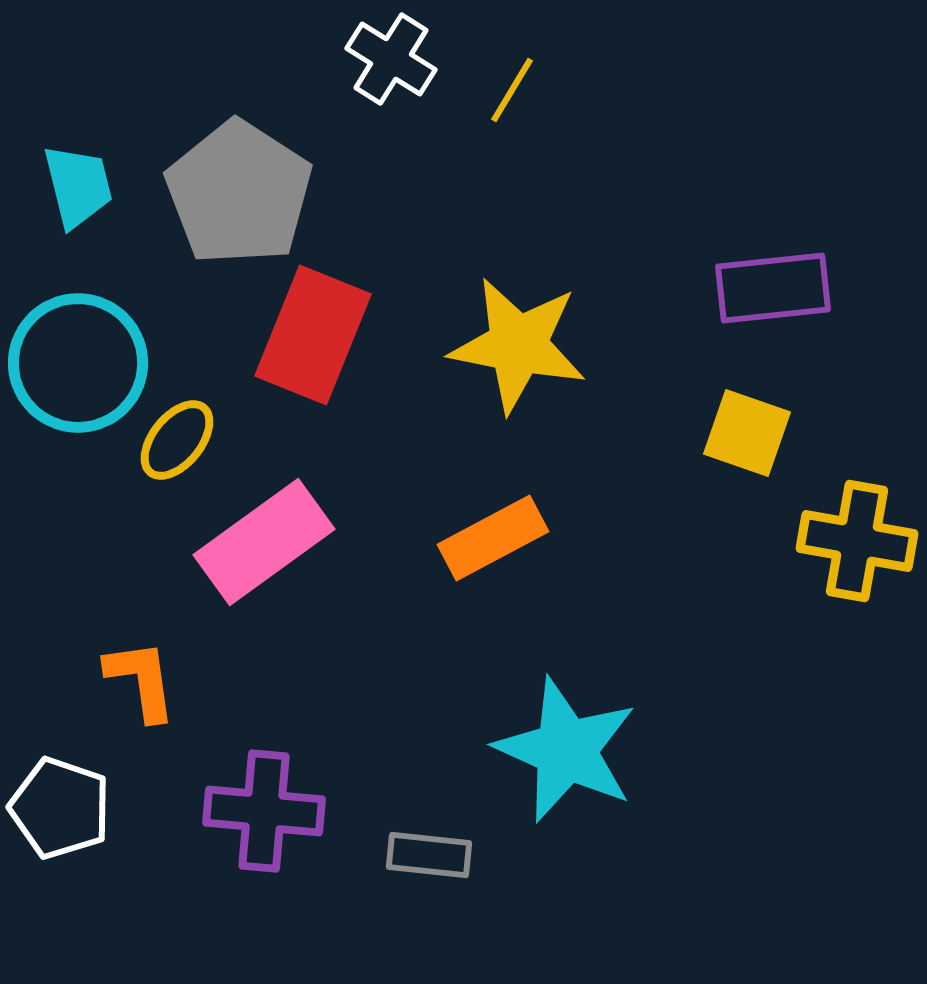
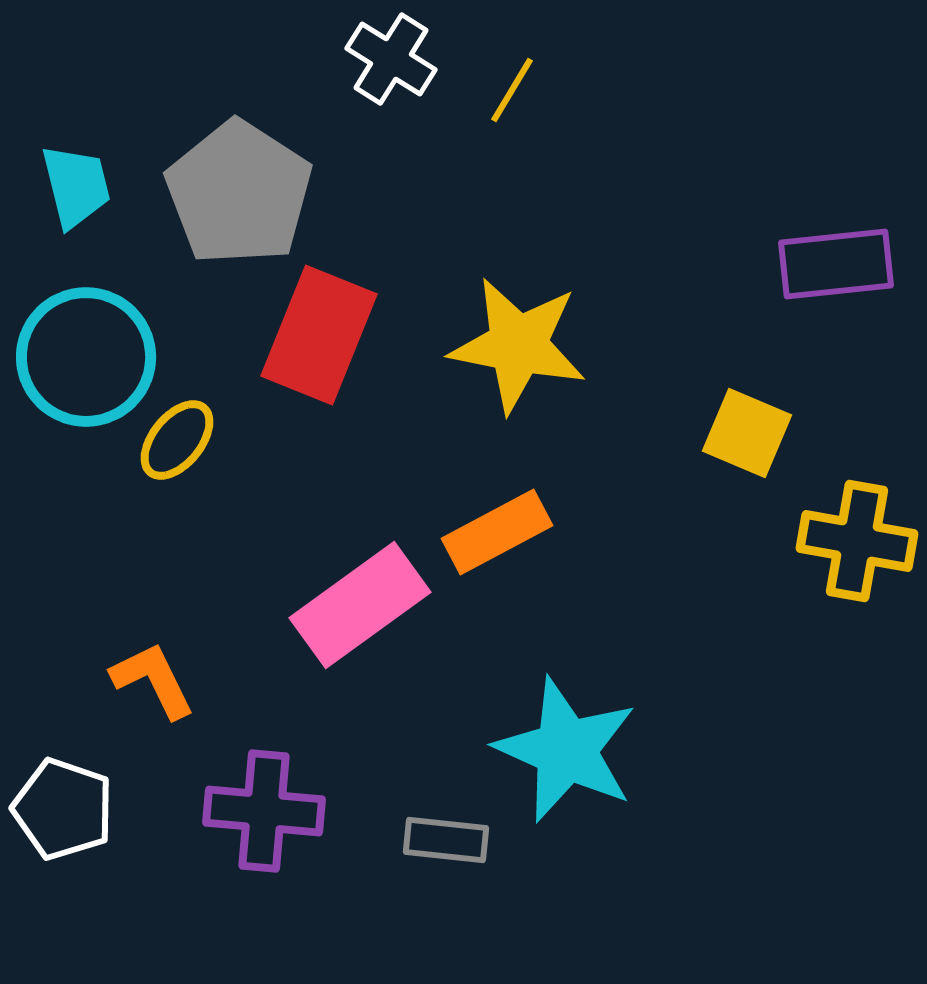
cyan trapezoid: moved 2 px left
purple rectangle: moved 63 px right, 24 px up
red rectangle: moved 6 px right
cyan circle: moved 8 px right, 6 px up
yellow square: rotated 4 degrees clockwise
orange rectangle: moved 4 px right, 6 px up
pink rectangle: moved 96 px right, 63 px down
orange L-shape: moved 12 px right; rotated 18 degrees counterclockwise
white pentagon: moved 3 px right, 1 px down
gray rectangle: moved 17 px right, 15 px up
